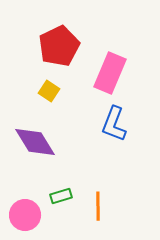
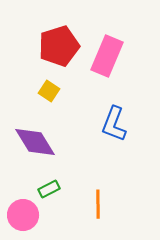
red pentagon: rotated 9 degrees clockwise
pink rectangle: moved 3 px left, 17 px up
green rectangle: moved 12 px left, 7 px up; rotated 10 degrees counterclockwise
orange line: moved 2 px up
pink circle: moved 2 px left
